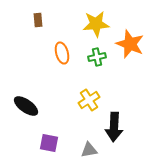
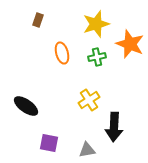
brown rectangle: rotated 24 degrees clockwise
yellow star: rotated 12 degrees counterclockwise
gray triangle: moved 2 px left
